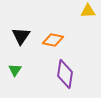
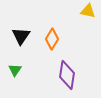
yellow triangle: rotated 14 degrees clockwise
orange diamond: moved 1 px left, 1 px up; rotated 70 degrees counterclockwise
purple diamond: moved 2 px right, 1 px down
